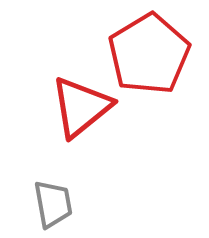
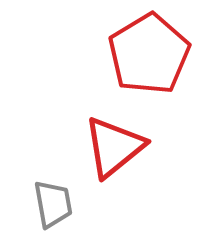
red triangle: moved 33 px right, 40 px down
